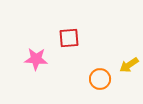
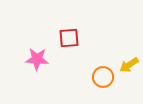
pink star: moved 1 px right
orange circle: moved 3 px right, 2 px up
